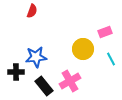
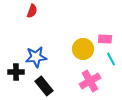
pink rectangle: moved 7 px down; rotated 24 degrees clockwise
pink cross: moved 20 px right
